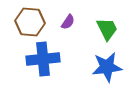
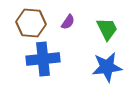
brown hexagon: moved 1 px right, 1 px down
